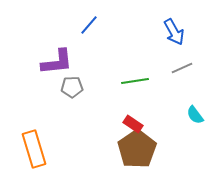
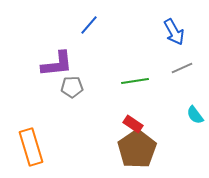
purple L-shape: moved 2 px down
orange rectangle: moved 3 px left, 2 px up
